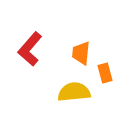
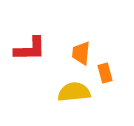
red L-shape: rotated 132 degrees counterclockwise
